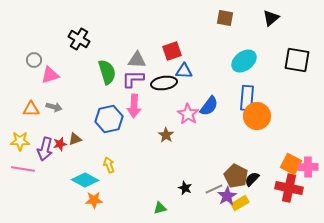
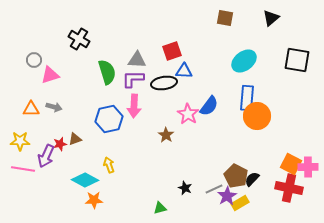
purple arrow: moved 1 px right, 7 px down; rotated 10 degrees clockwise
